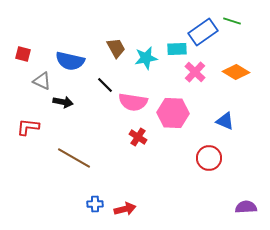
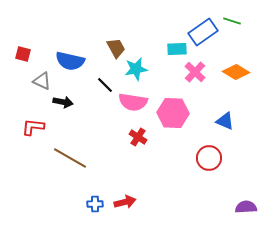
cyan star: moved 10 px left, 11 px down
red L-shape: moved 5 px right
brown line: moved 4 px left
red arrow: moved 7 px up
